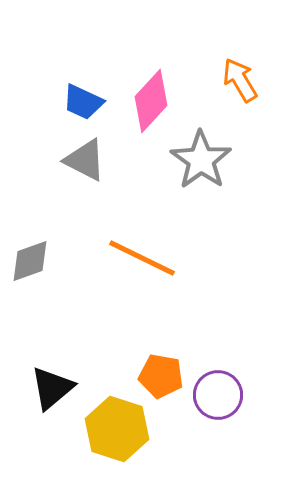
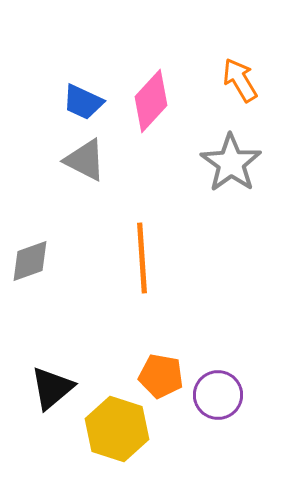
gray star: moved 30 px right, 3 px down
orange line: rotated 60 degrees clockwise
